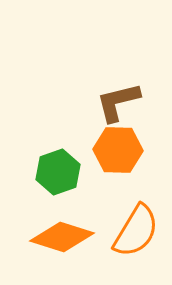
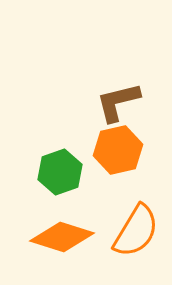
orange hexagon: rotated 15 degrees counterclockwise
green hexagon: moved 2 px right
